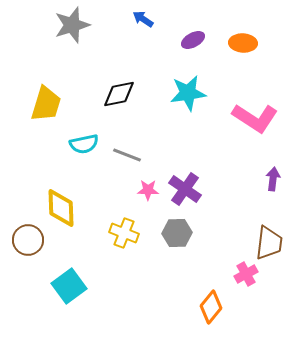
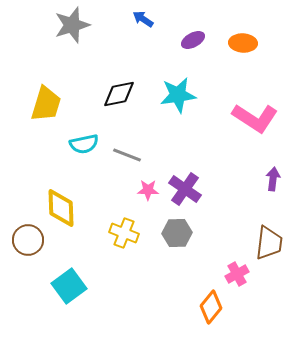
cyan star: moved 10 px left, 2 px down
pink cross: moved 9 px left
